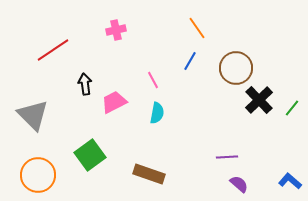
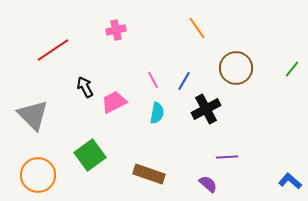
blue line: moved 6 px left, 20 px down
black arrow: moved 3 px down; rotated 20 degrees counterclockwise
black cross: moved 53 px left, 9 px down; rotated 16 degrees clockwise
green line: moved 39 px up
purple semicircle: moved 31 px left
